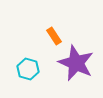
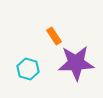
purple star: rotated 27 degrees counterclockwise
